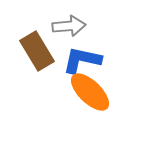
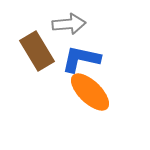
gray arrow: moved 2 px up
blue L-shape: moved 1 px left, 1 px up
